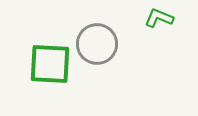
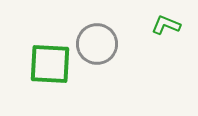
green L-shape: moved 7 px right, 7 px down
